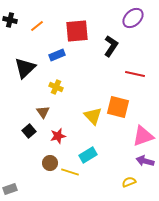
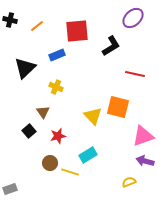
black L-shape: rotated 25 degrees clockwise
